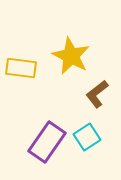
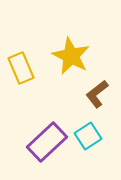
yellow rectangle: rotated 60 degrees clockwise
cyan square: moved 1 px right, 1 px up
purple rectangle: rotated 12 degrees clockwise
